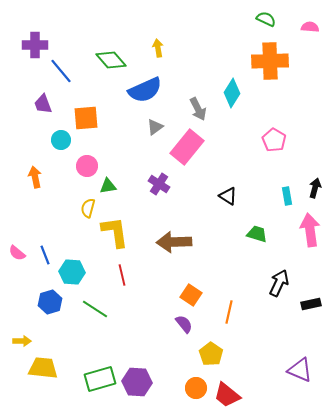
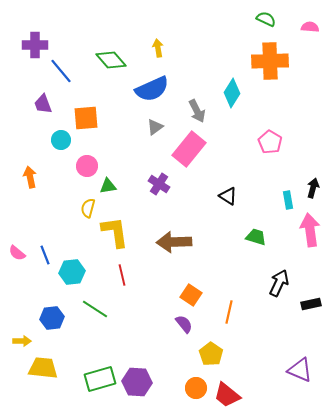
blue semicircle at (145, 90): moved 7 px right, 1 px up
gray arrow at (198, 109): moved 1 px left, 2 px down
pink pentagon at (274, 140): moved 4 px left, 2 px down
pink rectangle at (187, 147): moved 2 px right, 2 px down
orange arrow at (35, 177): moved 5 px left
black arrow at (315, 188): moved 2 px left
cyan rectangle at (287, 196): moved 1 px right, 4 px down
green trapezoid at (257, 234): moved 1 px left, 3 px down
cyan hexagon at (72, 272): rotated 10 degrees counterclockwise
blue hexagon at (50, 302): moved 2 px right, 16 px down; rotated 10 degrees clockwise
